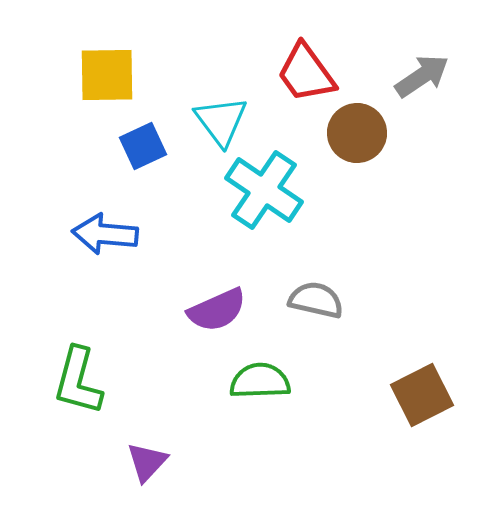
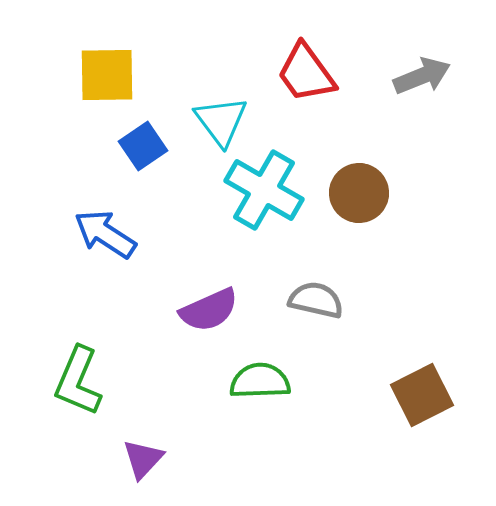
gray arrow: rotated 12 degrees clockwise
brown circle: moved 2 px right, 60 px down
blue square: rotated 9 degrees counterclockwise
cyan cross: rotated 4 degrees counterclockwise
blue arrow: rotated 28 degrees clockwise
purple semicircle: moved 8 px left
green L-shape: rotated 8 degrees clockwise
purple triangle: moved 4 px left, 3 px up
